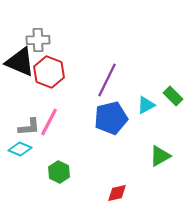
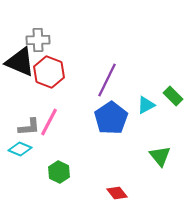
blue pentagon: rotated 20 degrees counterclockwise
green triangle: rotated 40 degrees counterclockwise
red diamond: rotated 65 degrees clockwise
